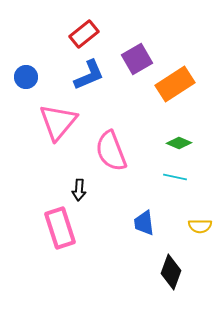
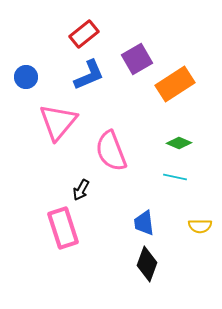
black arrow: moved 2 px right; rotated 25 degrees clockwise
pink rectangle: moved 3 px right
black diamond: moved 24 px left, 8 px up
